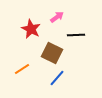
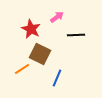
brown square: moved 12 px left, 1 px down
blue line: rotated 18 degrees counterclockwise
